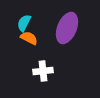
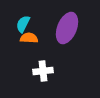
cyan semicircle: moved 1 px left, 1 px down
orange semicircle: rotated 24 degrees counterclockwise
